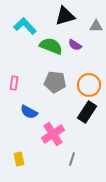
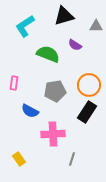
black triangle: moved 1 px left
cyan L-shape: rotated 80 degrees counterclockwise
green semicircle: moved 3 px left, 8 px down
gray pentagon: moved 9 px down; rotated 15 degrees counterclockwise
blue semicircle: moved 1 px right, 1 px up
pink cross: rotated 30 degrees clockwise
yellow rectangle: rotated 24 degrees counterclockwise
